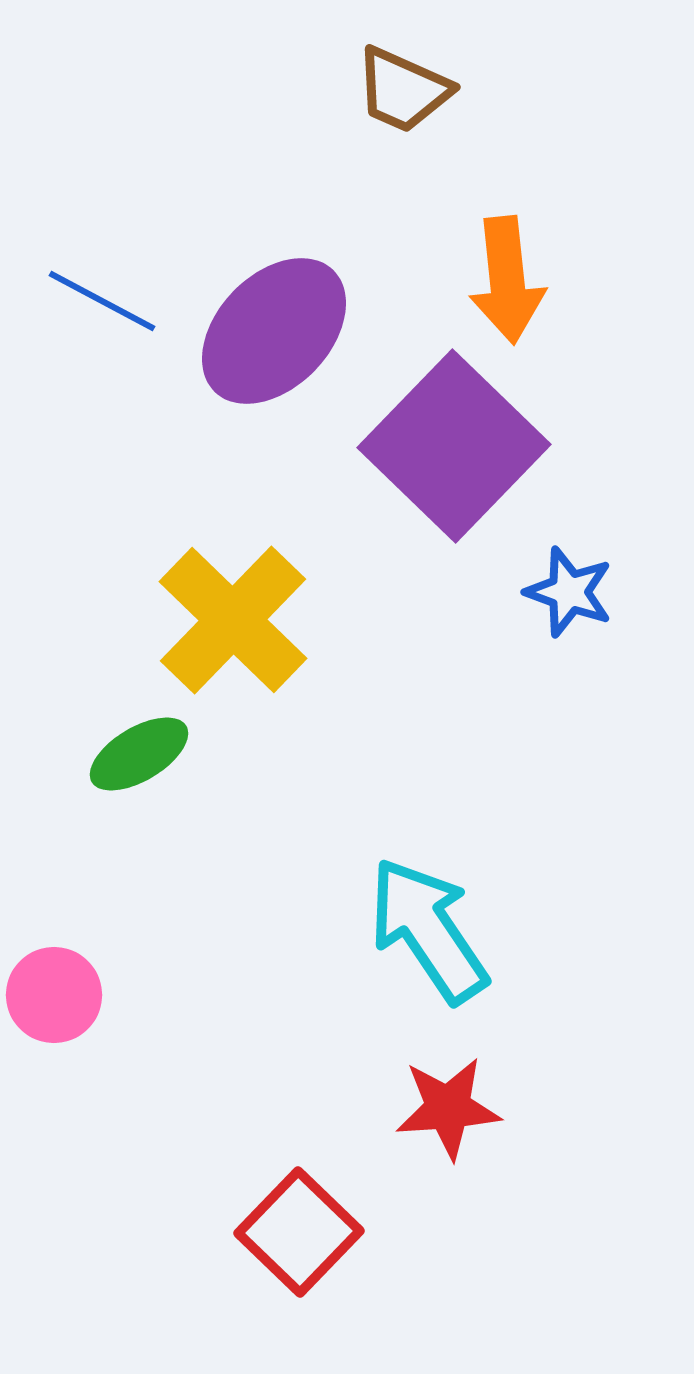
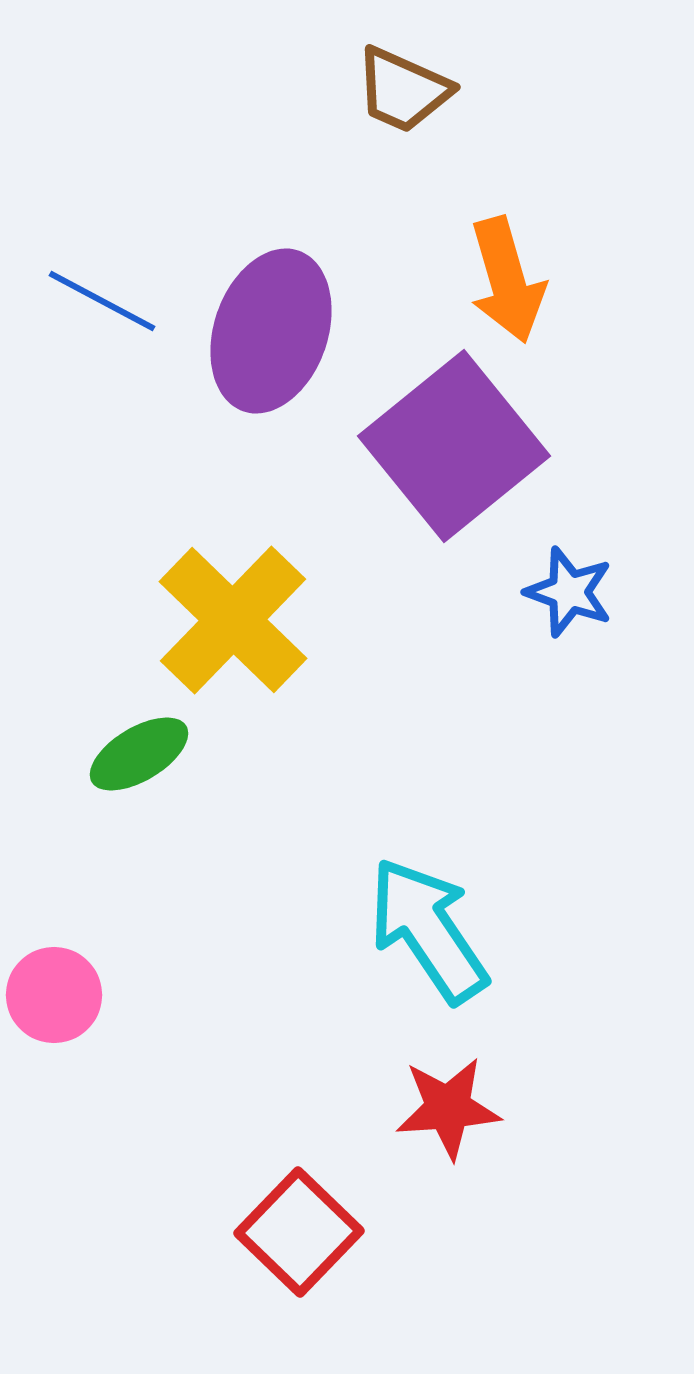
orange arrow: rotated 10 degrees counterclockwise
purple ellipse: moved 3 px left; rotated 25 degrees counterclockwise
purple square: rotated 7 degrees clockwise
